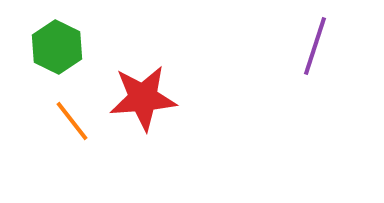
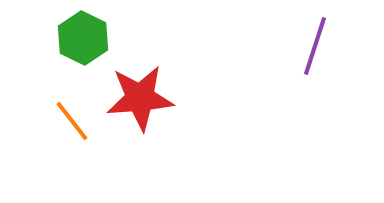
green hexagon: moved 26 px right, 9 px up
red star: moved 3 px left
